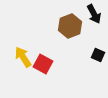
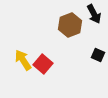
brown hexagon: moved 1 px up
yellow arrow: moved 3 px down
red square: rotated 12 degrees clockwise
